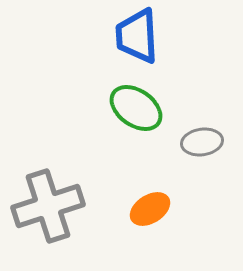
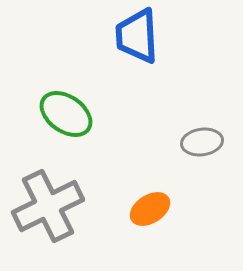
green ellipse: moved 70 px left, 6 px down
gray cross: rotated 8 degrees counterclockwise
